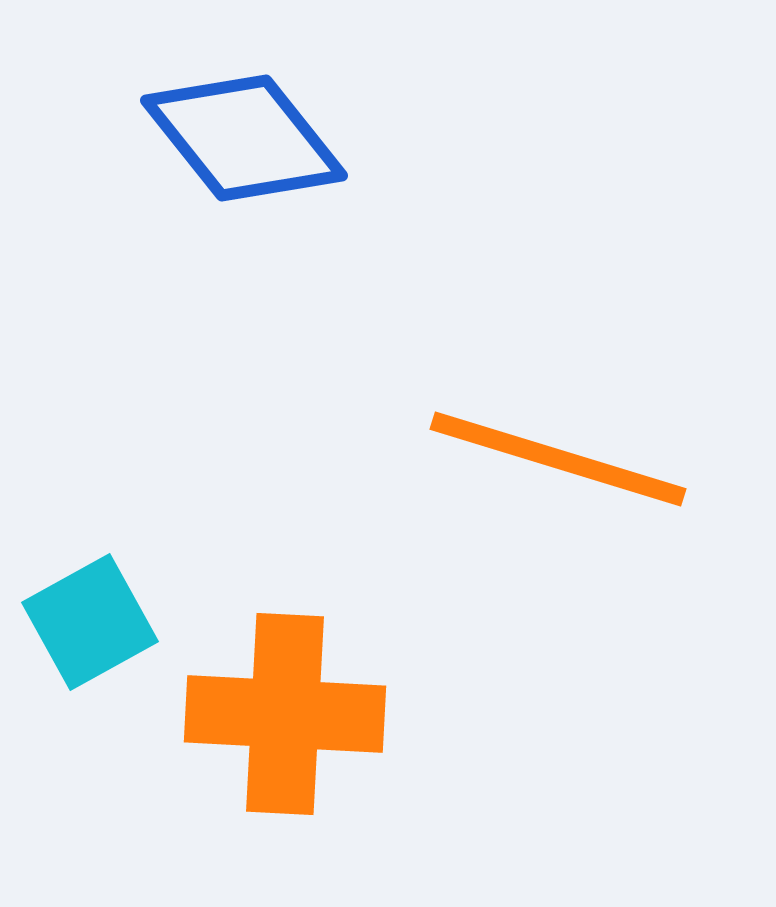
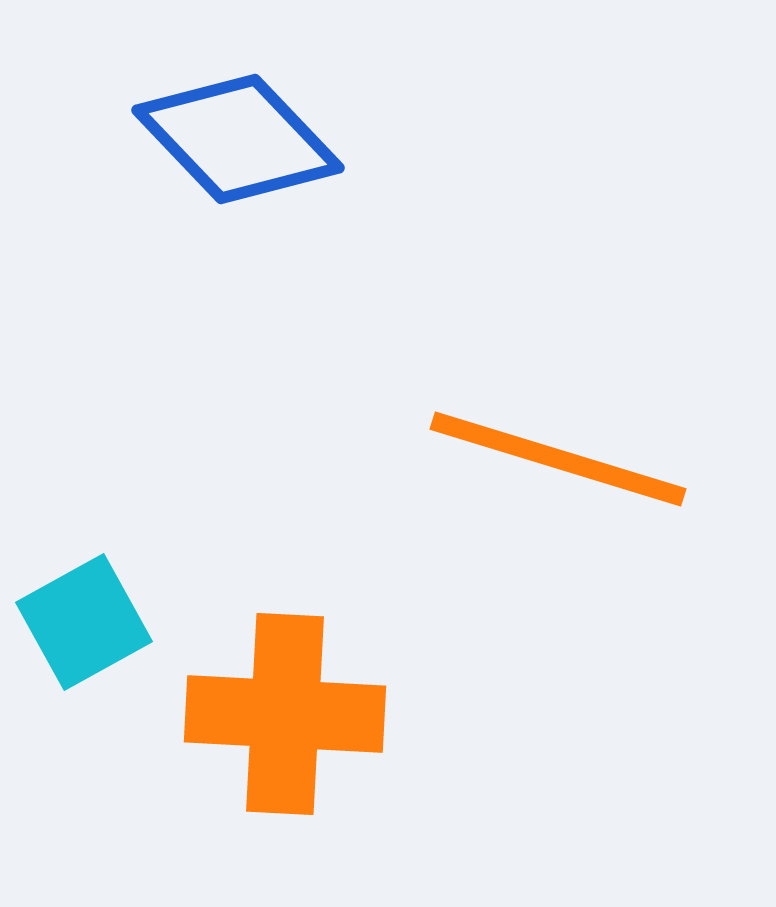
blue diamond: moved 6 px left, 1 px down; rotated 5 degrees counterclockwise
cyan square: moved 6 px left
